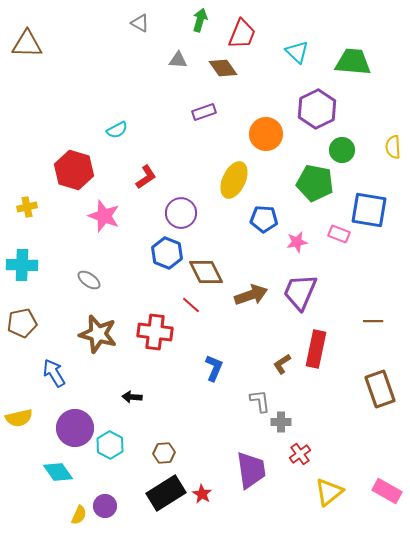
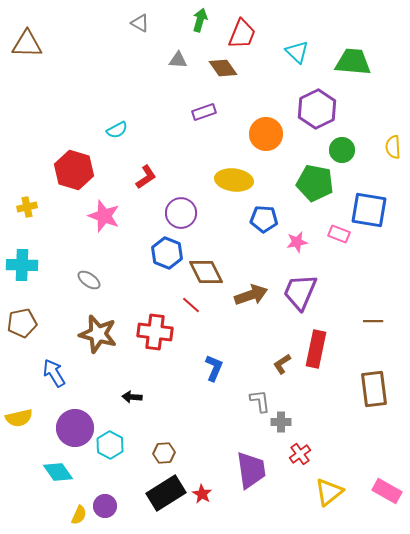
yellow ellipse at (234, 180): rotated 72 degrees clockwise
brown rectangle at (380, 389): moved 6 px left; rotated 12 degrees clockwise
